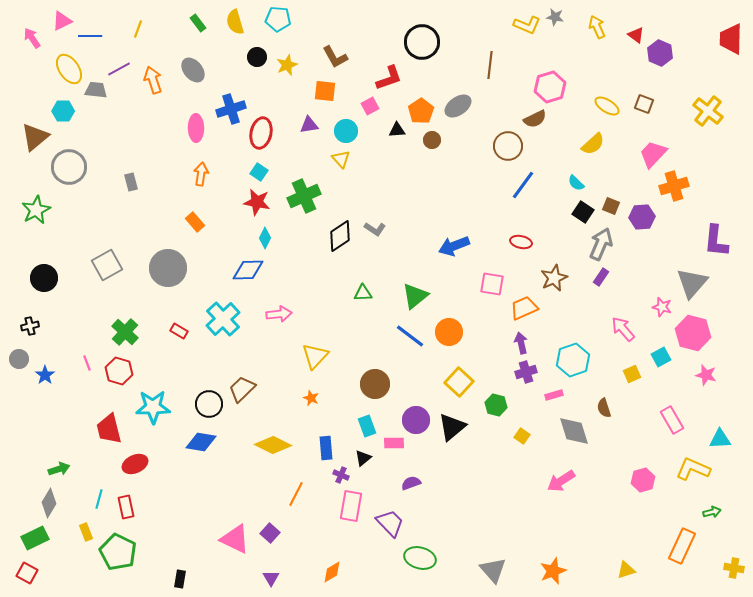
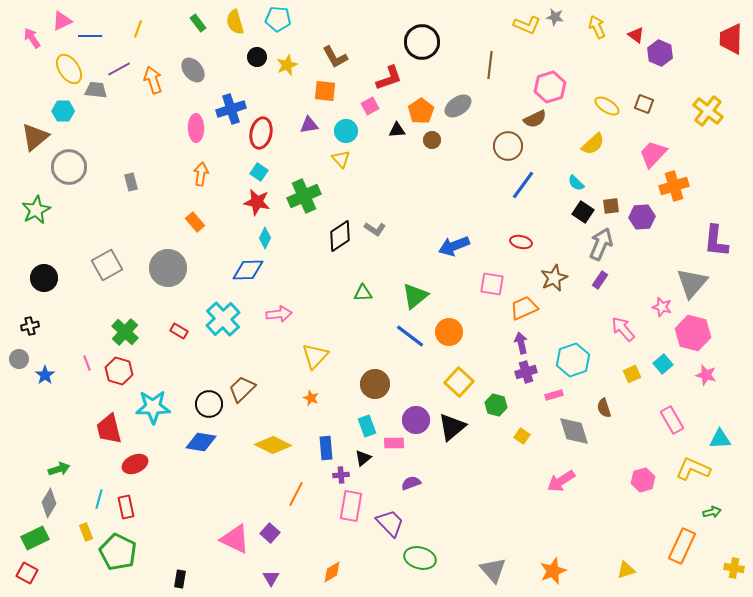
brown square at (611, 206): rotated 30 degrees counterclockwise
purple rectangle at (601, 277): moved 1 px left, 3 px down
cyan square at (661, 357): moved 2 px right, 7 px down; rotated 12 degrees counterclockwise
purple cross at (341, 475): rotated 28 degrees counterclockwise
